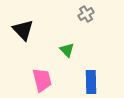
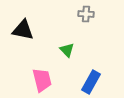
gray cross: rotated 35 degrees clockwise
black triangle: rotated 35 degrees counterclockwise
blue rectangle: rotated 30 degrees clockwise
